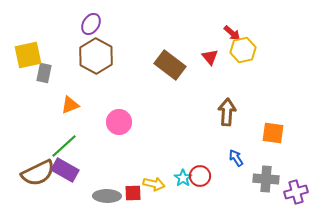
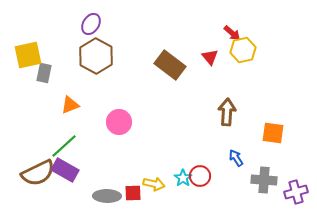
gray cross: moved 2 px left, 1 px down
